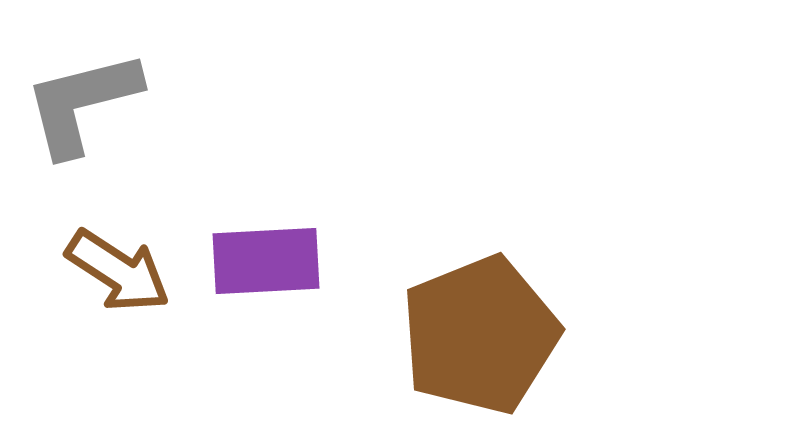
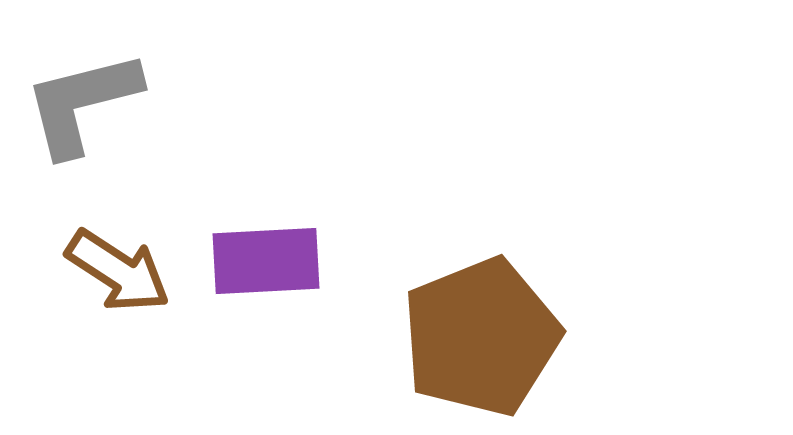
brown pentagon: moved 1 px right, 2 px down
